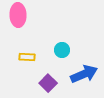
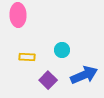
blue arrow: moved 1 px down
purple square: moved 3 px up
